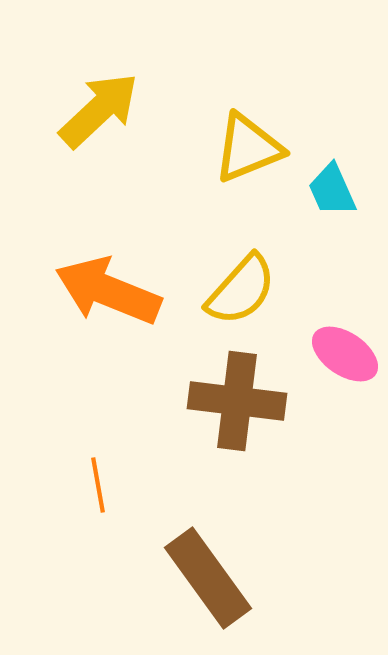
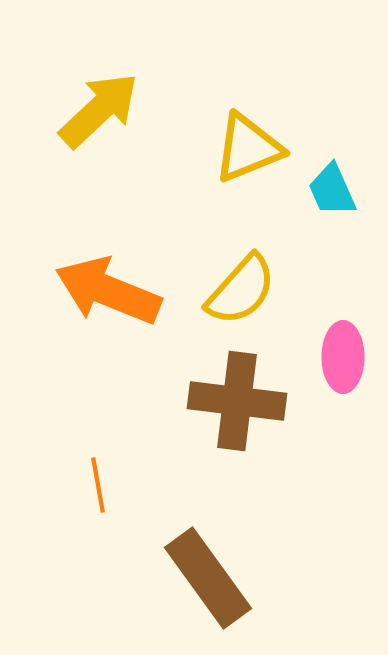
pink ellipse: moved 2 px left, 3 px down; rotated 56 degrees clockwise
